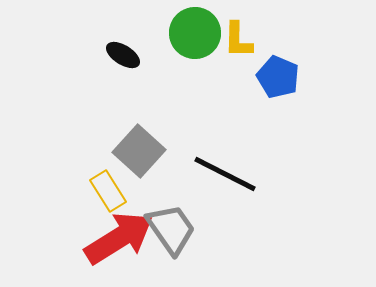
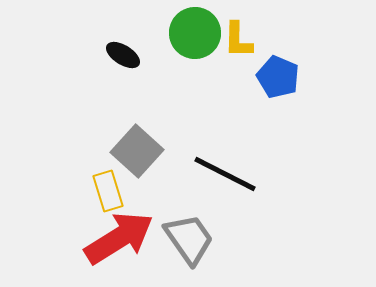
gray square: moved 2 px left
yellow rectangle: rotated 15 degrees clockwise
gray trapezoid: moved 18 px right, 10 px down
